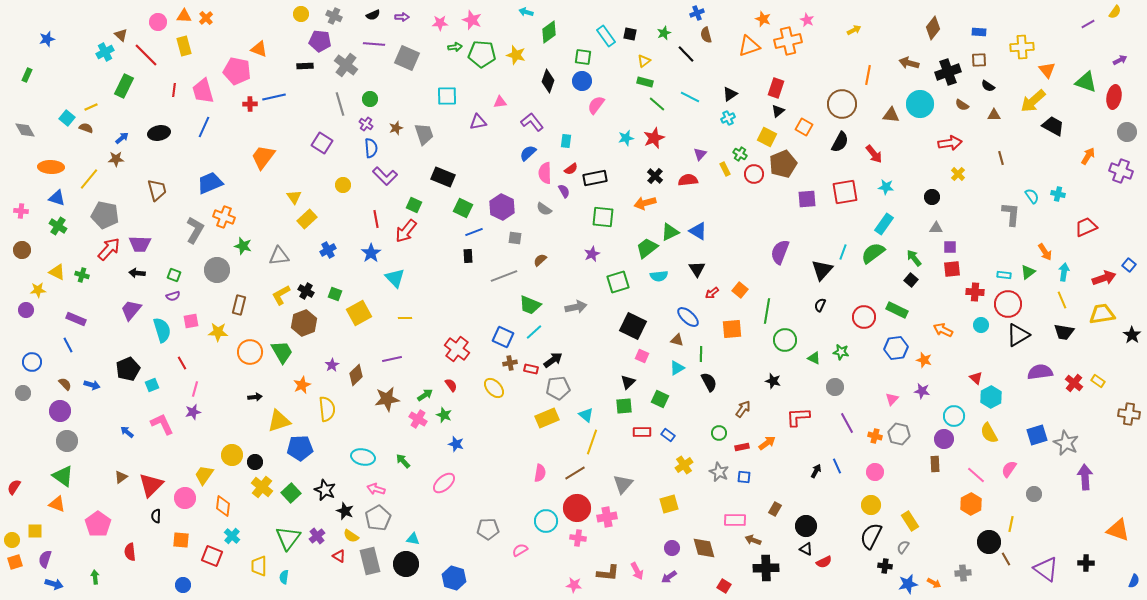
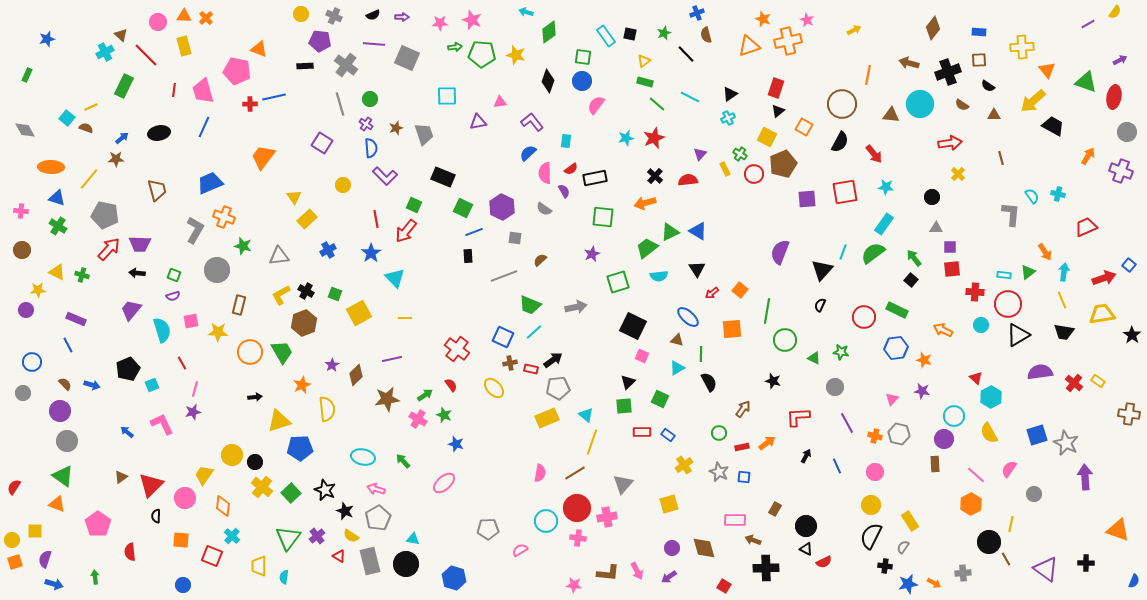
black arrow at (816, 471): moved 10 px left, 15 px up
